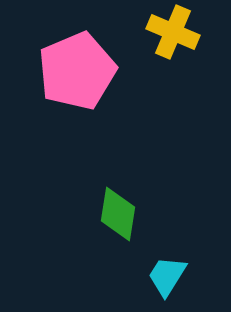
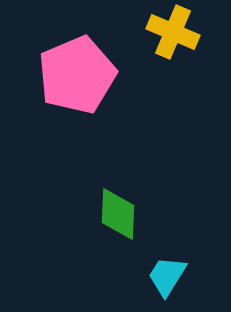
pink pentagon: moved 4 px down
green diamond: rotated 6 degrees counterclockwise
